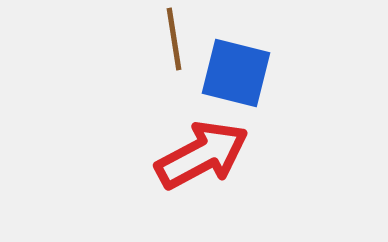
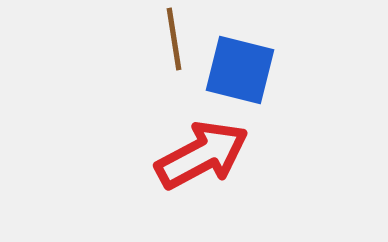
blue square: moved 4 px right, 3 px up
